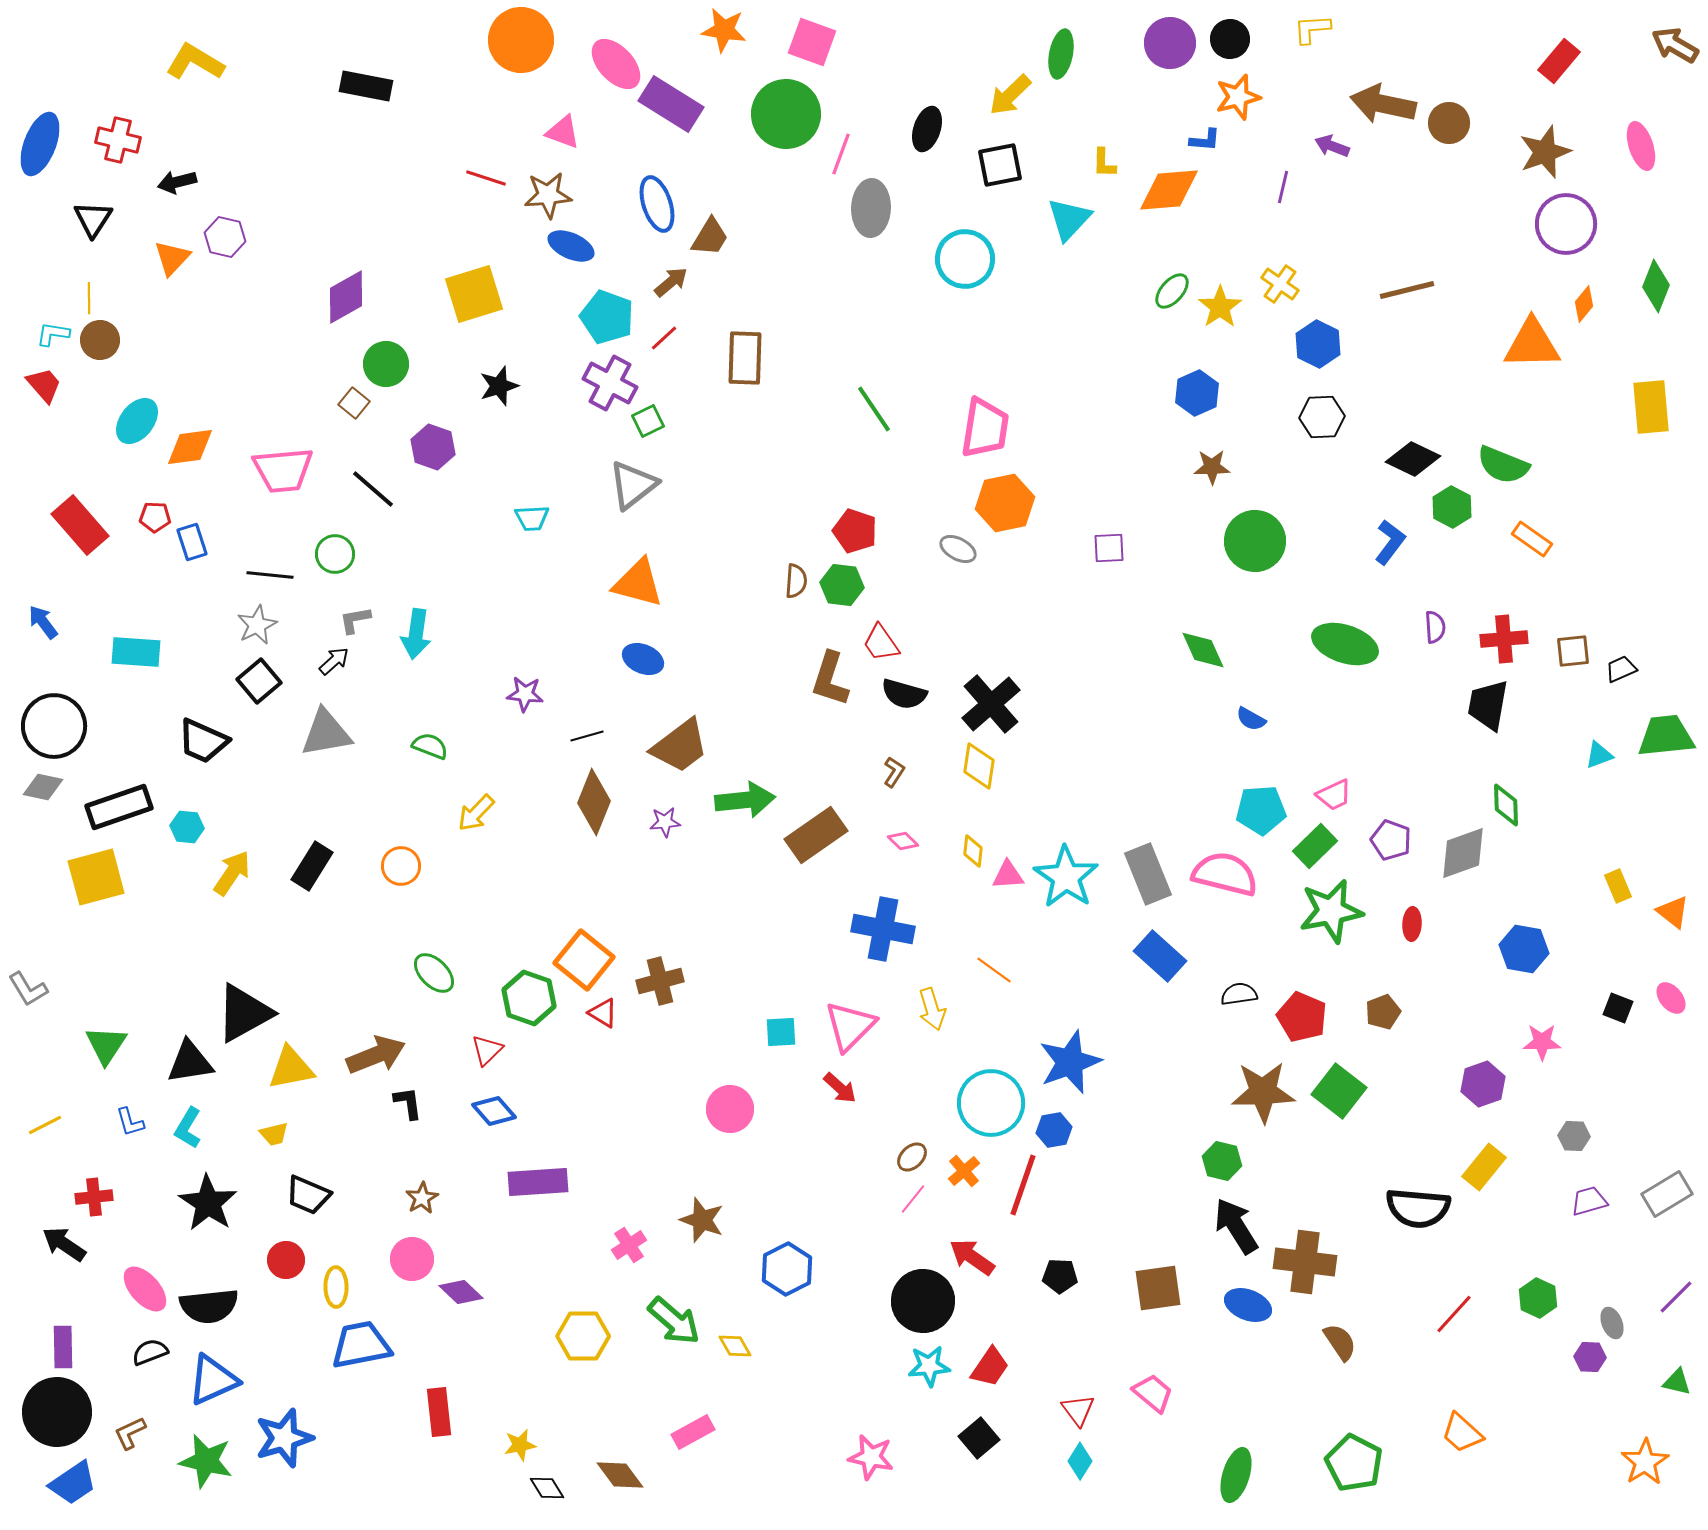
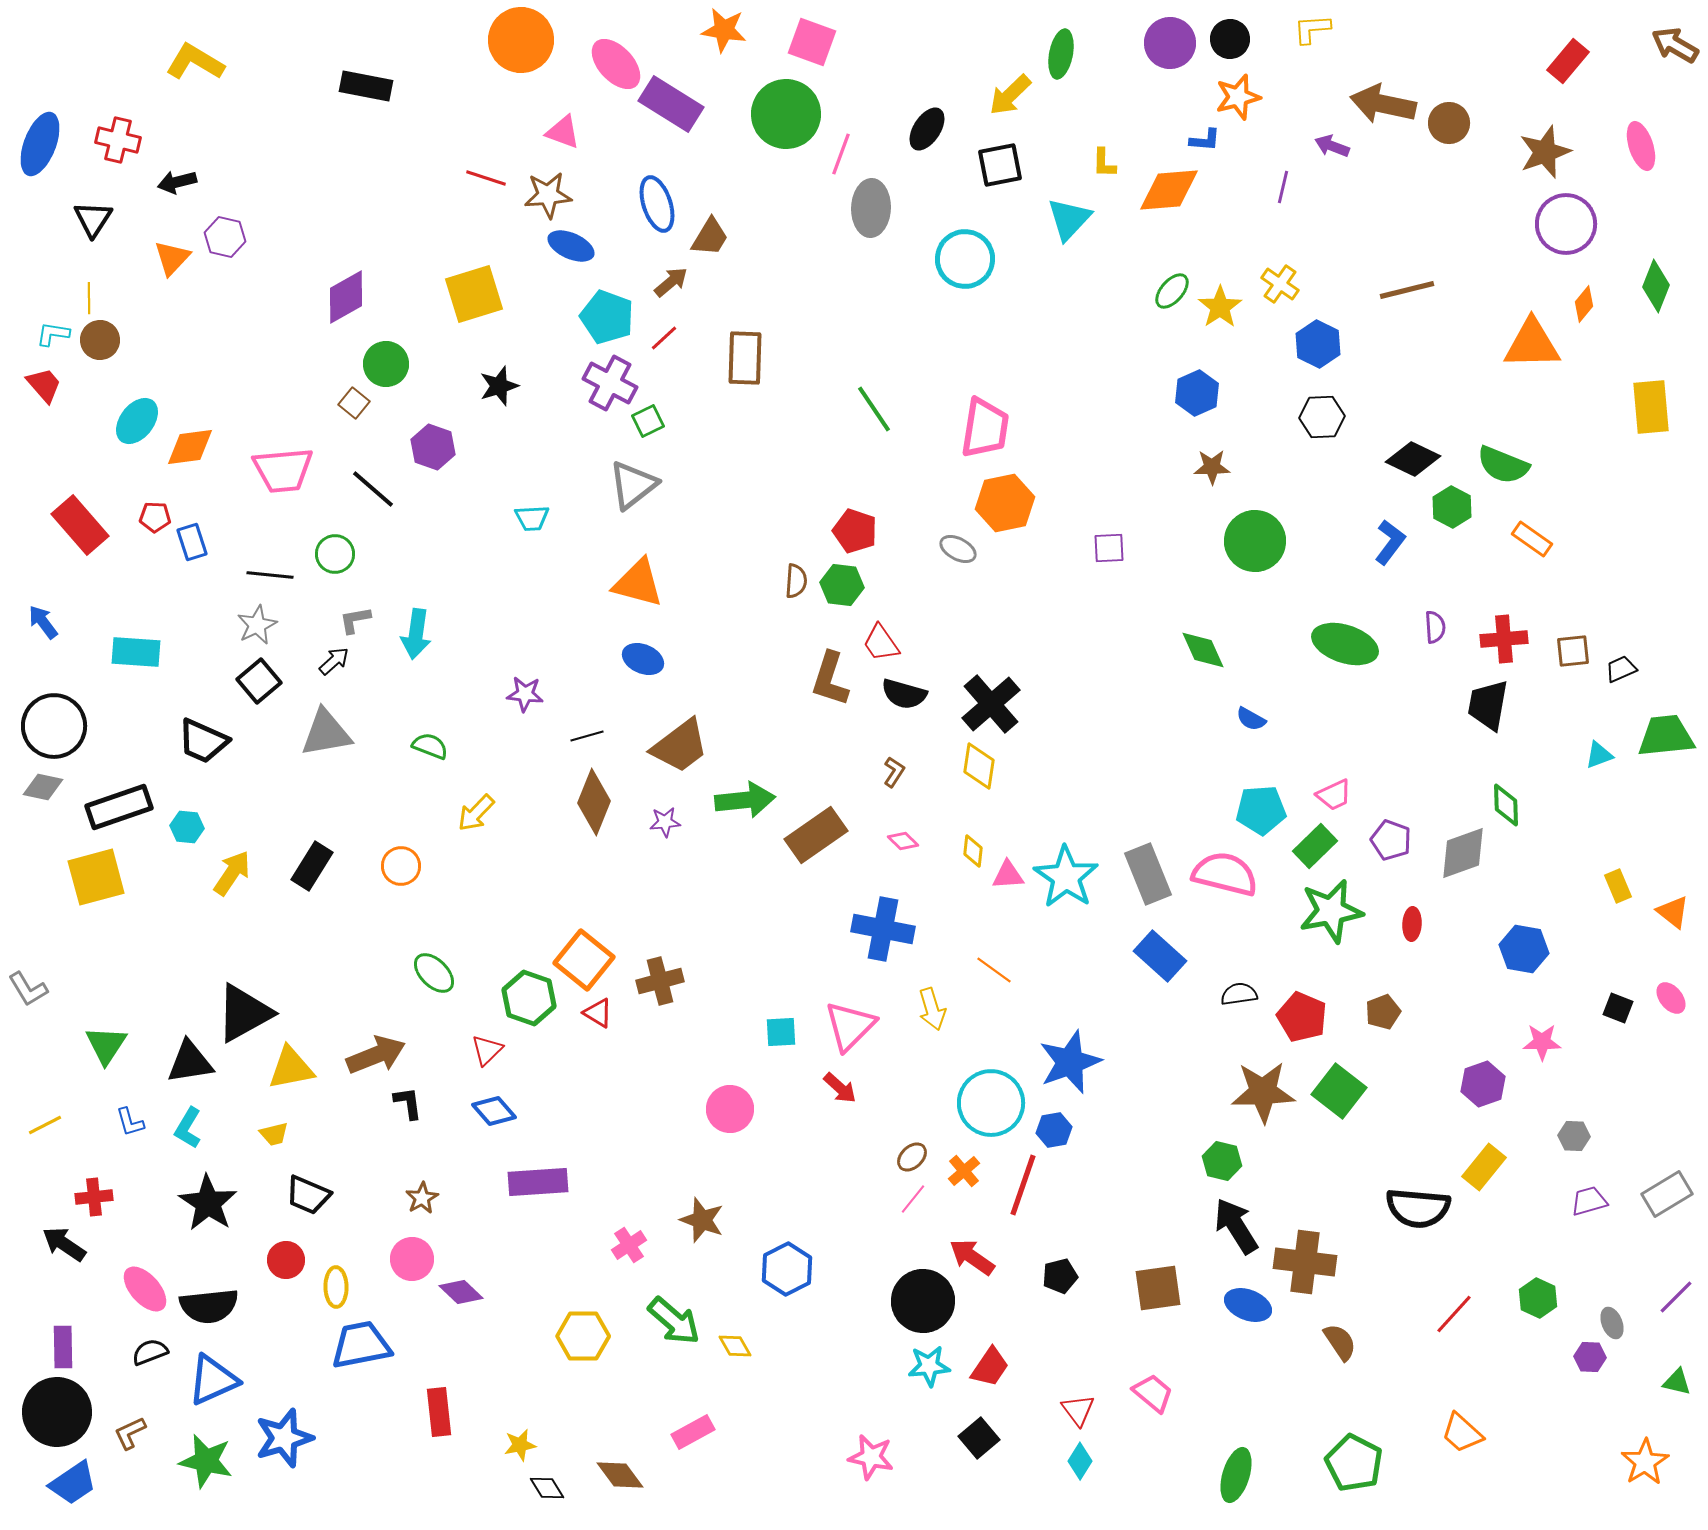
red rectangle at (1559, 61): moved 9 px right
black ellipse at (927, 129): rotated 15 degrees clockwise
red triangle at (603, 1013): moved 5 px left
black pentagon at (1060, 1276): rotated 16 degrees counterclockwise
